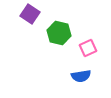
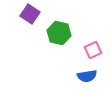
pink square: moved 5 px right, 2 px down
blue semicircle: moved 6 px right
